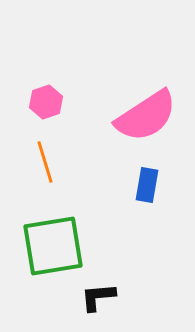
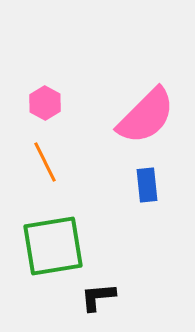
pink hexagon: moved 1 px left, 1 px down; rotated 12 degrees counterclockwise
pink semicircle: rotated 12 degrees counterclockwise
orange line: rotated 9 degrees counterclockwise
blue rectangle: rotated 16 degrees counterclockwise
